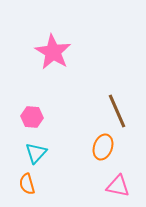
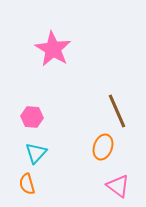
pink star: moved 3 px up
pink triangle: rotated 25 degrees clockwise
